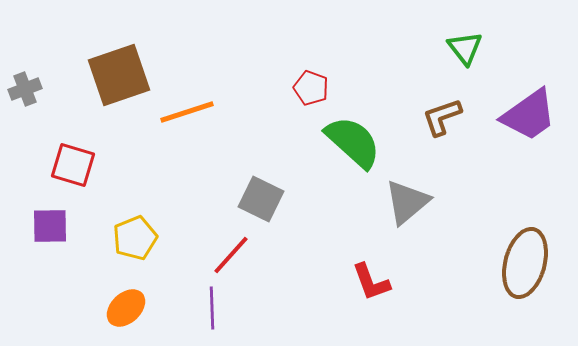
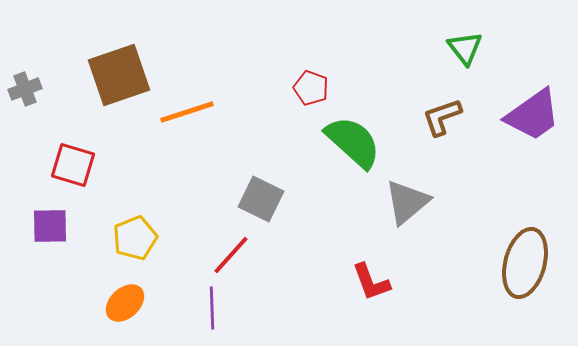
purple trapezoid: moved 4 px right
orange ellipse: moved 1 px left, 5 px up
